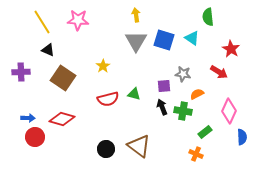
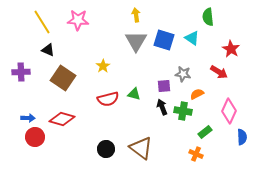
brown triangle: moved 2 px right, 2 px down
